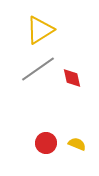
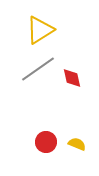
red circle: moved 1 px up
